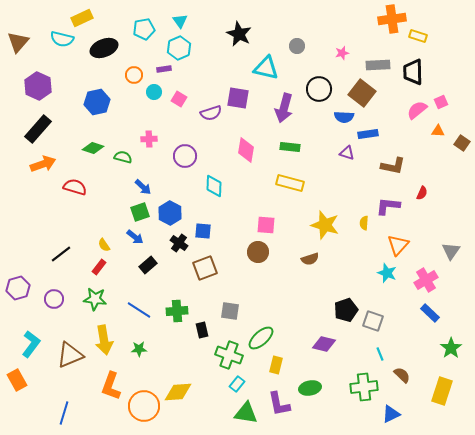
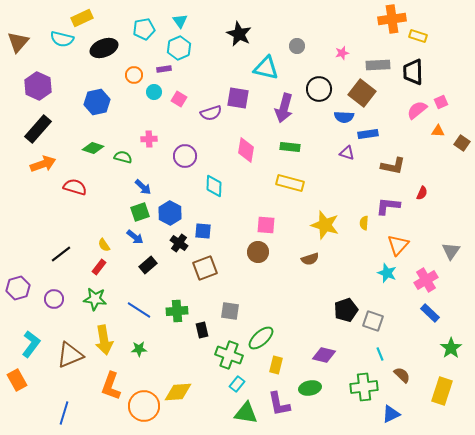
purple diamond at (324, 344): moved 11 px down
